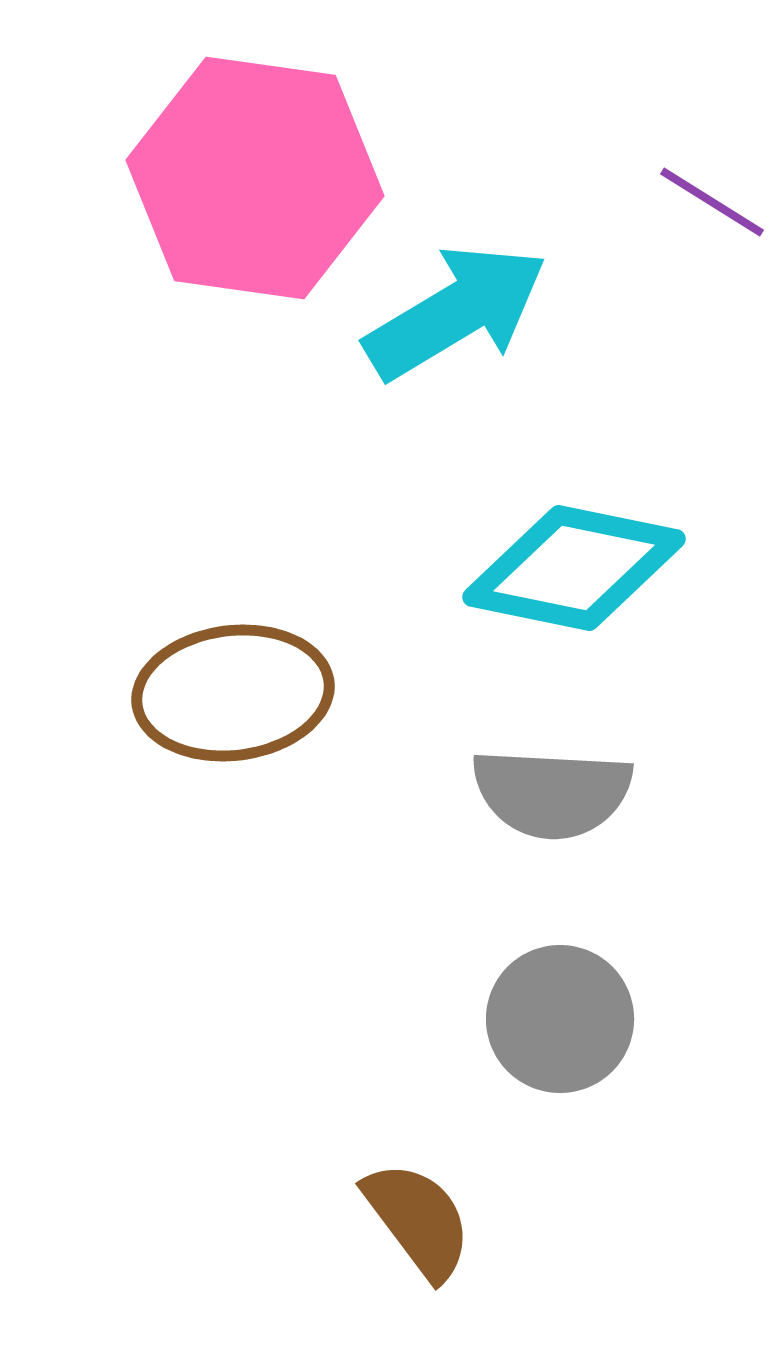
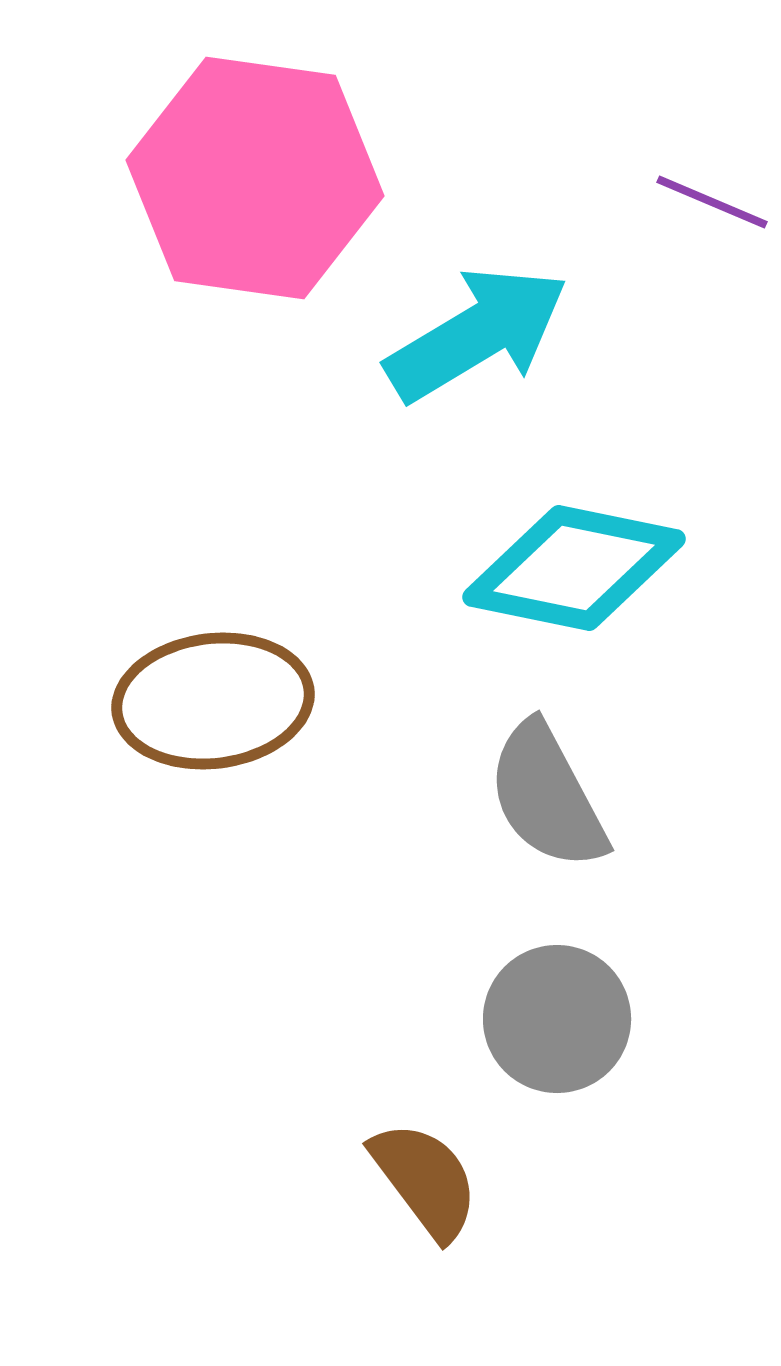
purple line: rotated 9 degrees counterclockwise
cyan arrow: moved 21 px right, 22 px down
brown ellipse: moved 20 px left, 8 px down
gray semicircle: moved 5 px left, 3 px down; rotated 59 degrees clockwise
gray circle: moved 3 px left
brown semicircle: moved 7 px right, 40 px up
